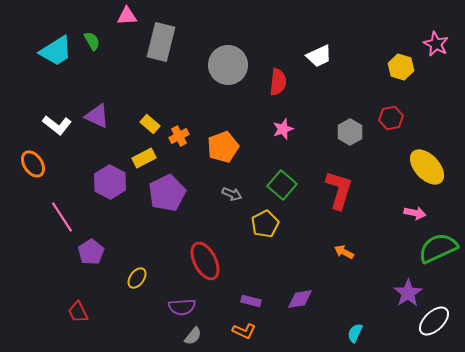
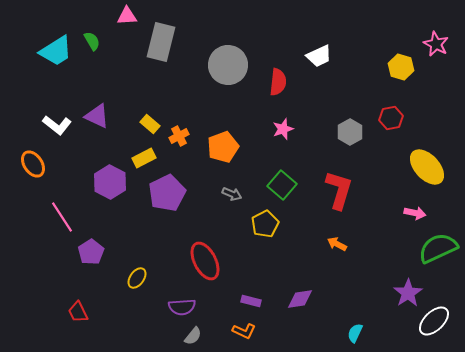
orange arrow at (344, 252): moved 7 px left, 8 px up
